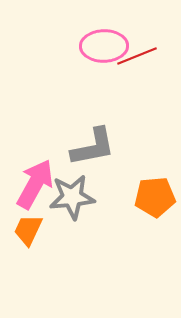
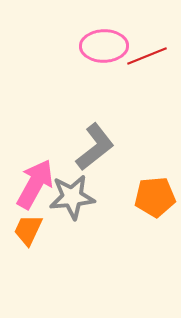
red line: moved 10 px right
gray L-shape: moved 2 px right; rotated 27 degrees counterclockwise
